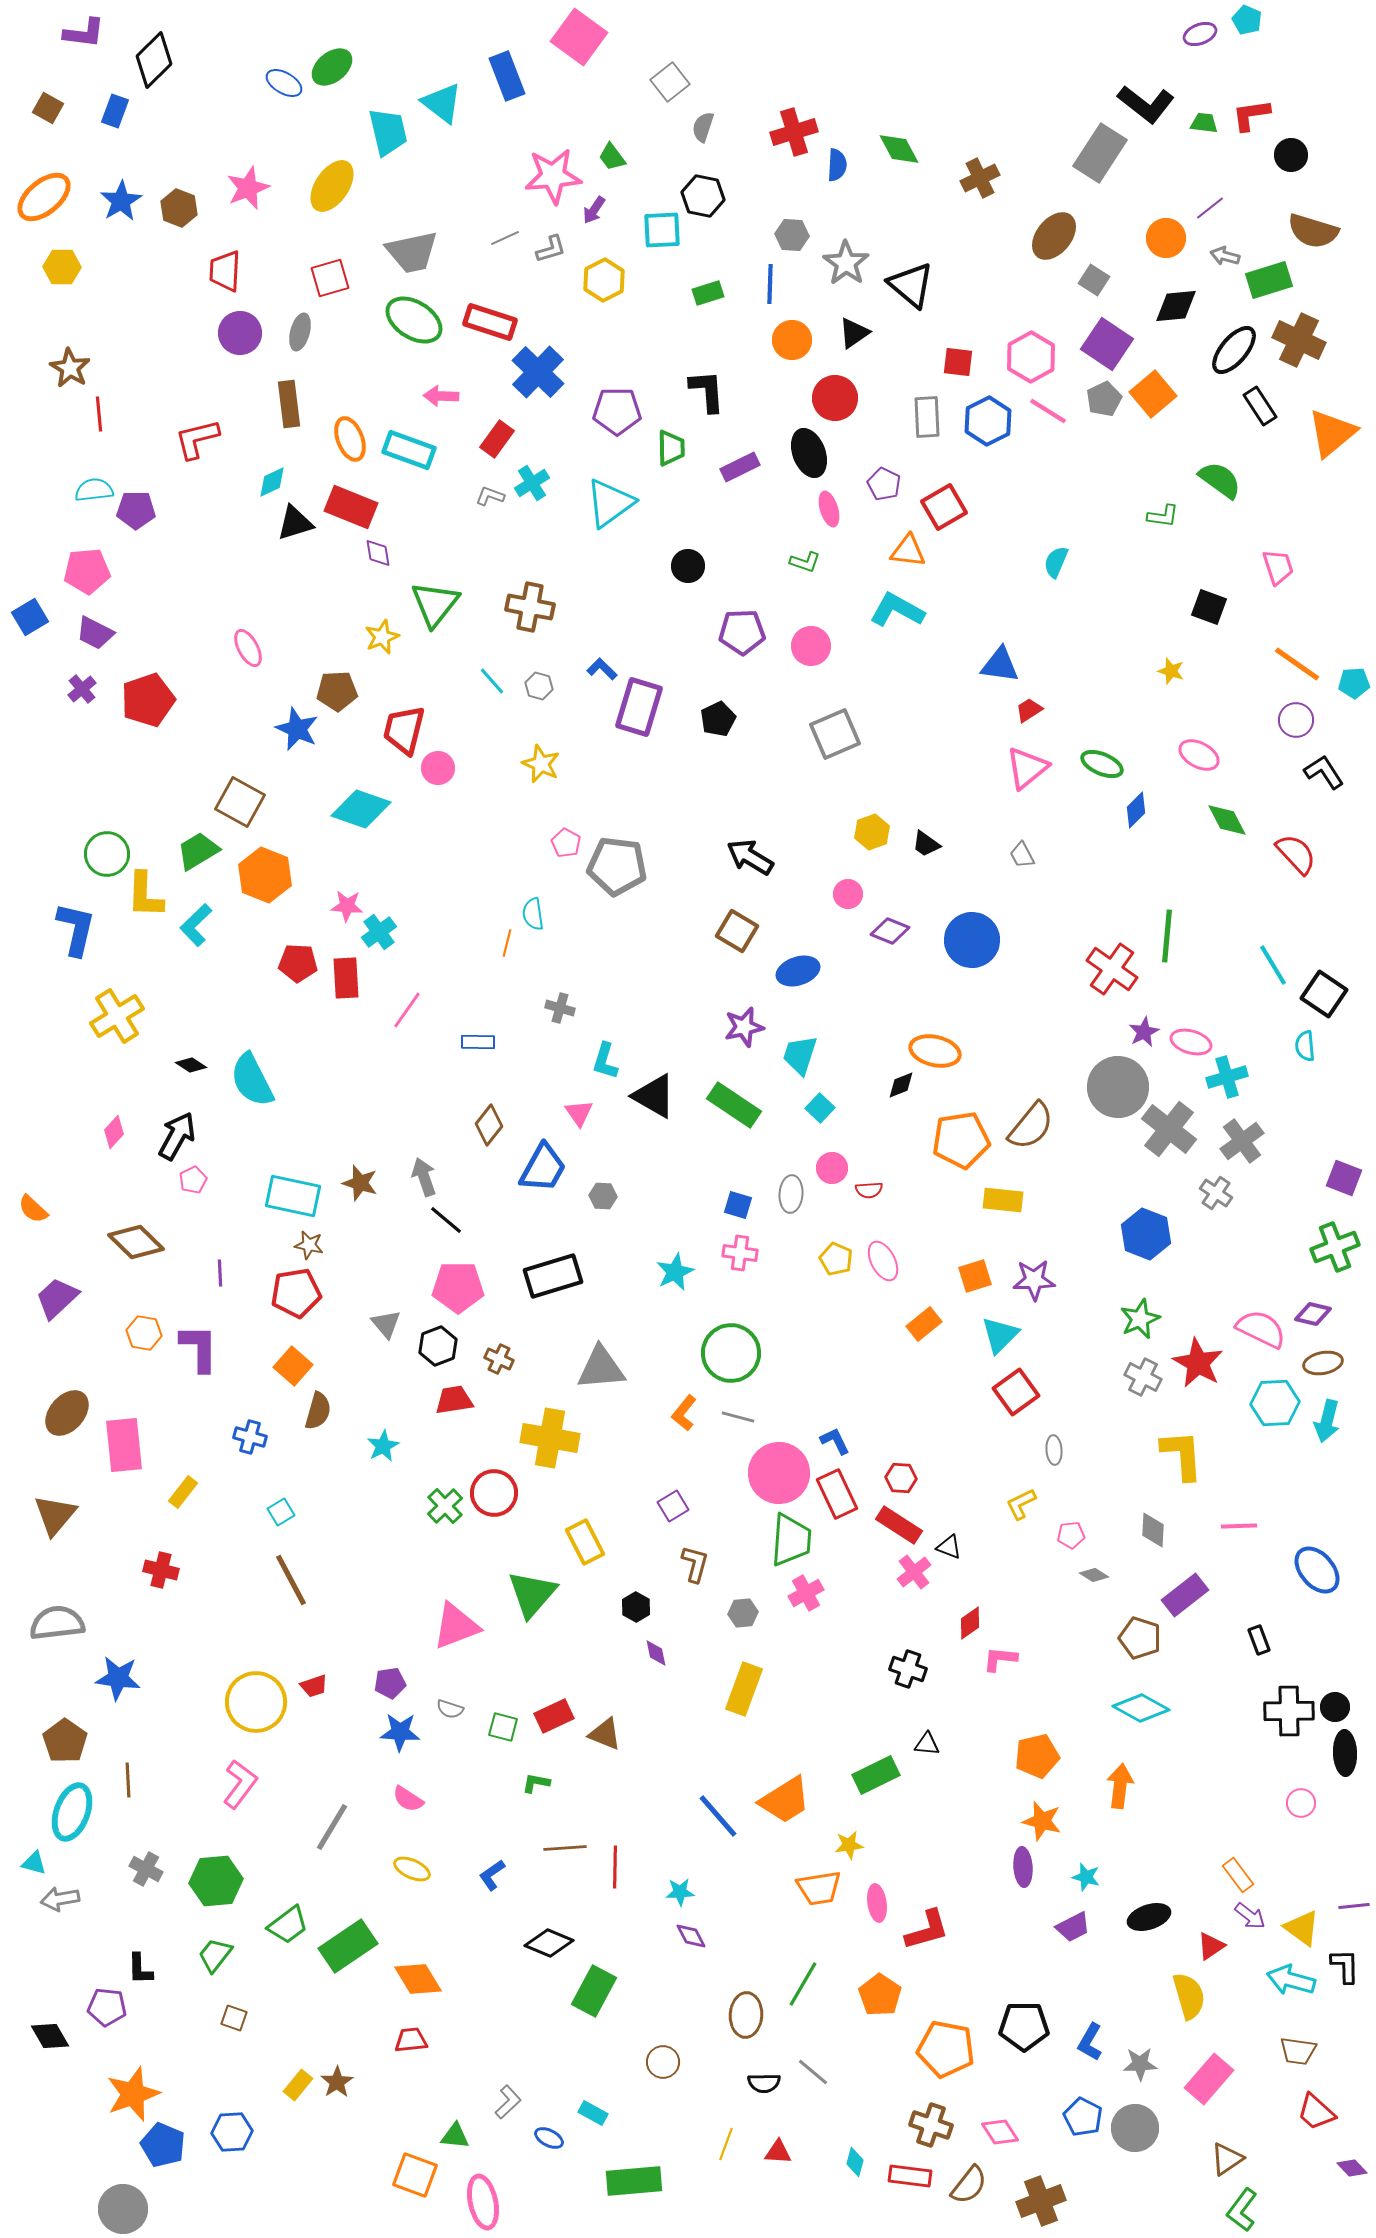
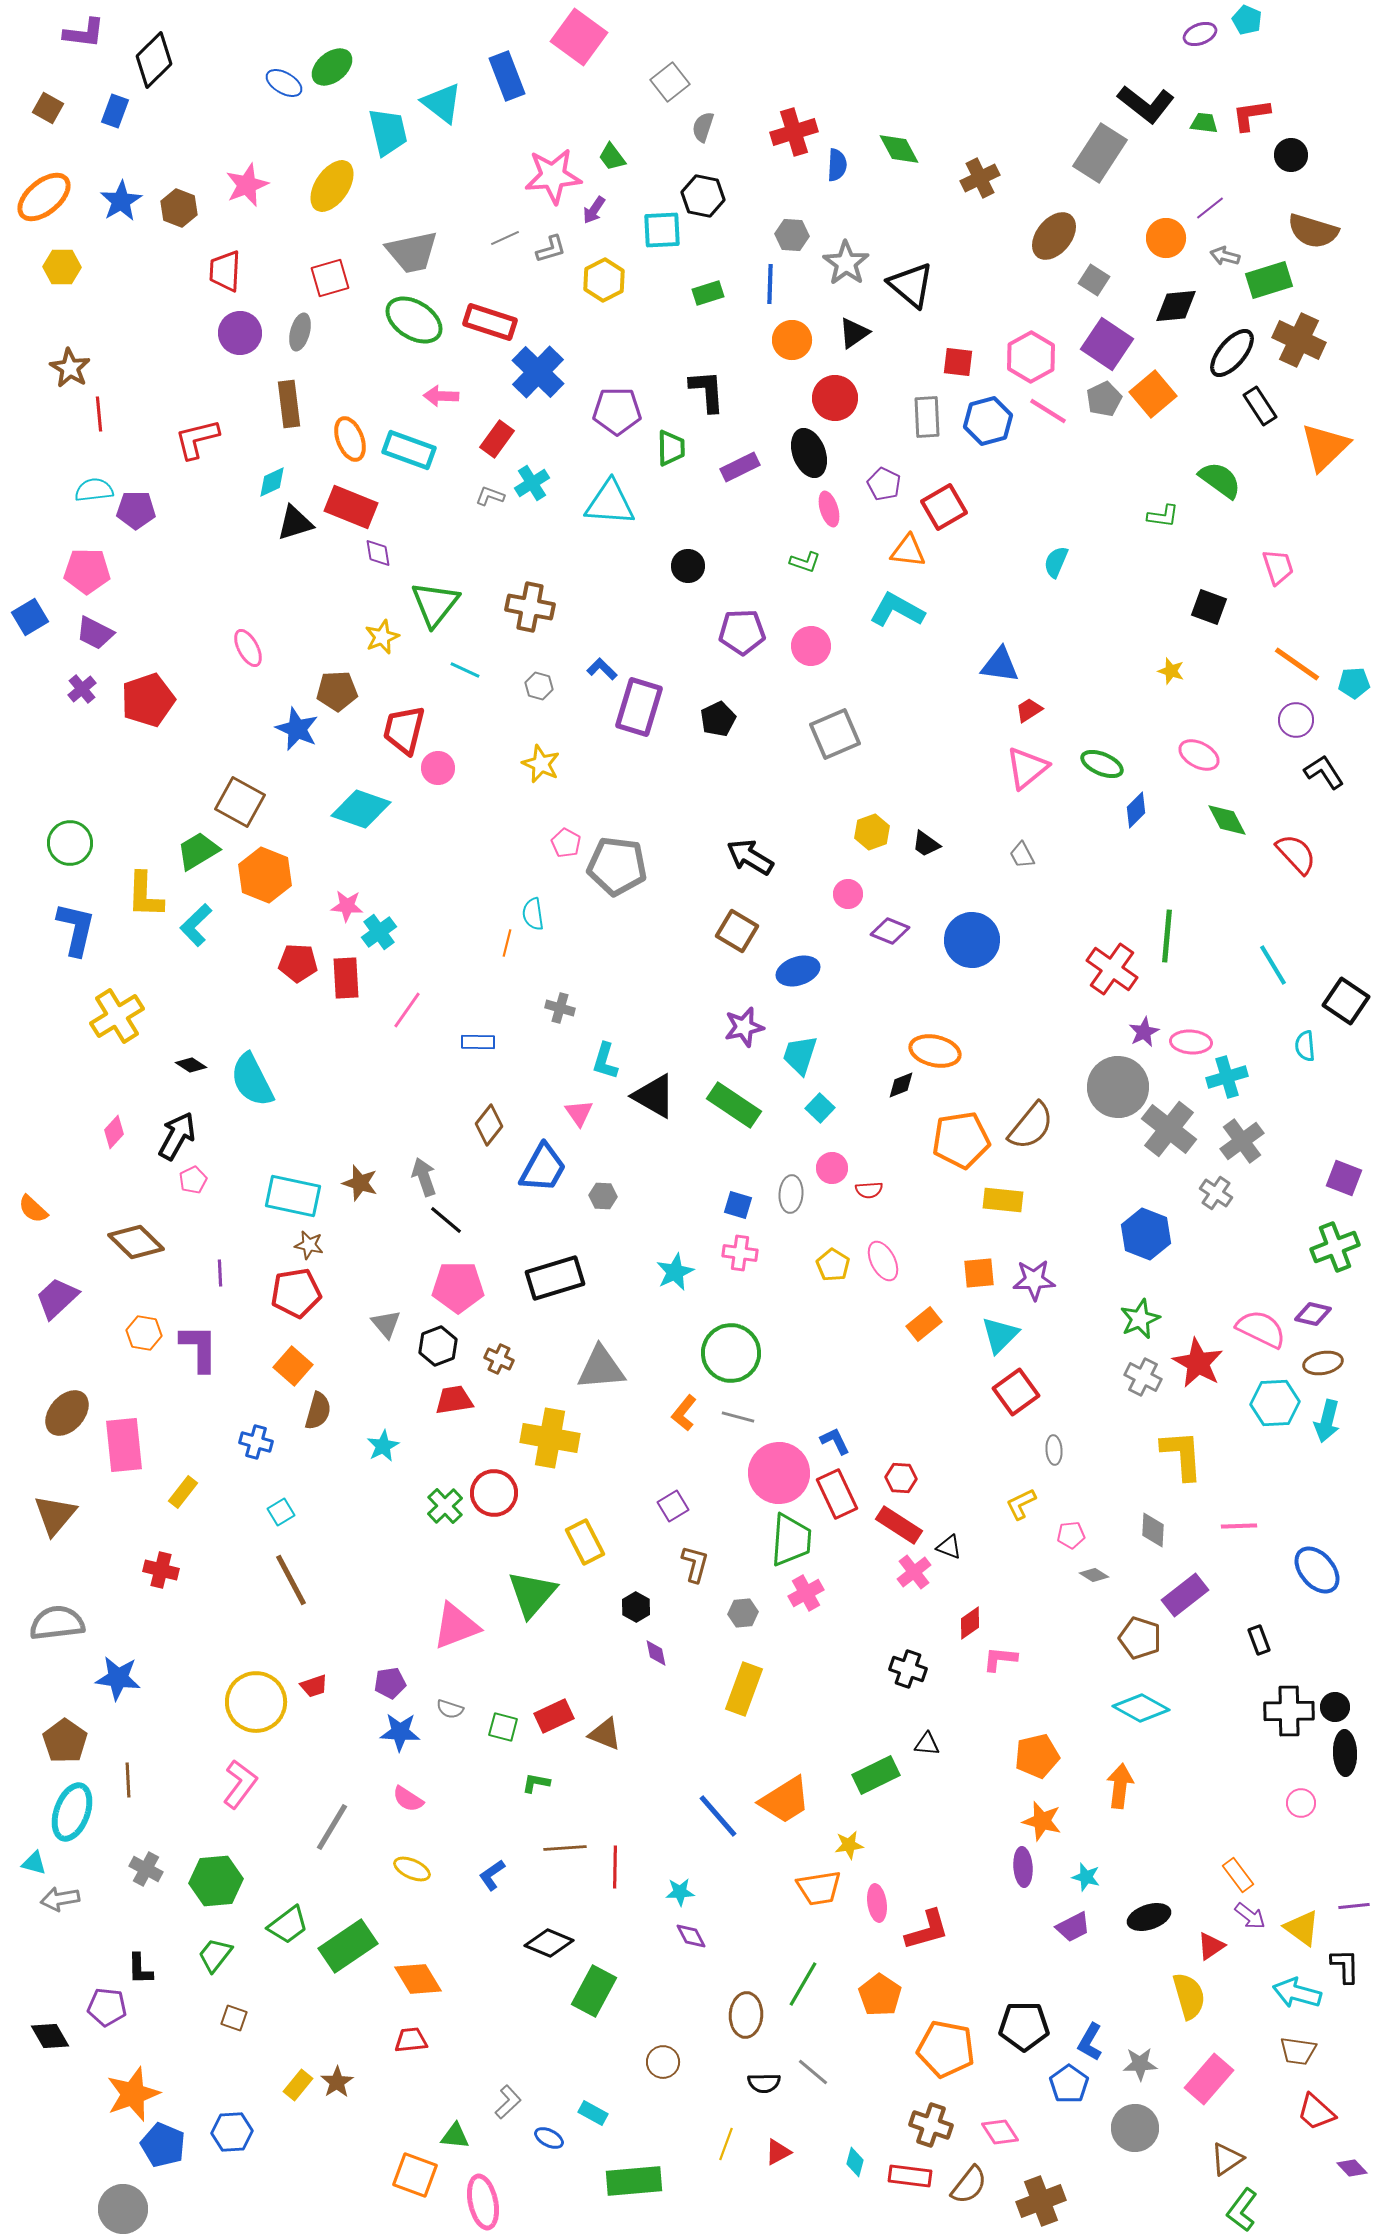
pink star at (248, 188): moved 1 px left, 3 px up
black ellipse at (1234, 350): moved 2 px left, 3 px down
blue hexagon at (988, 421): rotated 12 degrees clockwise
orange triangle at (1332, 433): moved 7 px left, 14 px down; rotated 4 degrees counterclockwise
cyan triangle at (610, 503): rotated 40 degrees clockwise
pink pentagon at (87, 571): rotated 6 degrees clockwise
cyan line at (492, 681): moved 27 px left, 11 px up; rotated 24 degrees counterclockwise
green circle at (107, 854): moved 37 px left, 11 px up
black square at (1324, 994): moved 22 px right, 7 px down
pink ellipse at (1191, 1042): rotated 12 degrees counterclockwise
yellow pentagon at (836, 1259): moved 3 px left, 6 px down; rotated 8 degrees clockwise
black rectangle at (553, 1276): moved 2 px right, 2 px down
orange square at (975, 1276): moved 4 px right, 3 px up; rotated 12 degrees clockwise
blue cross at (250, 1437): moved 6 px right, 5 px down
cyan arrow at (1291, 1980): moved 6 px right, 13 px down
blue pentagon at (1083, 2117): moved 14 px left, 33 px up; rotated 9 degrees clockwise
red triangle at (778, 2152): rotated 32 degrees counterclockwise
